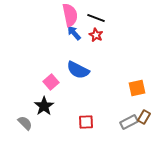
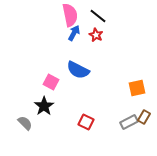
black line: moved 2 px right, 2 px up; rotated 18 degrees clockwise
blue arrow: rotated 70 degrees clockwise
pink square: rotated 21 degrees counterclockwise
red square: rotated 28 degrees clockwise
